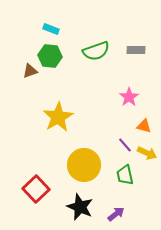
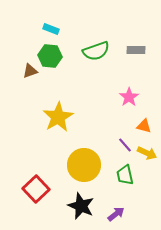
black star: moved 1 px right, 1 px up
